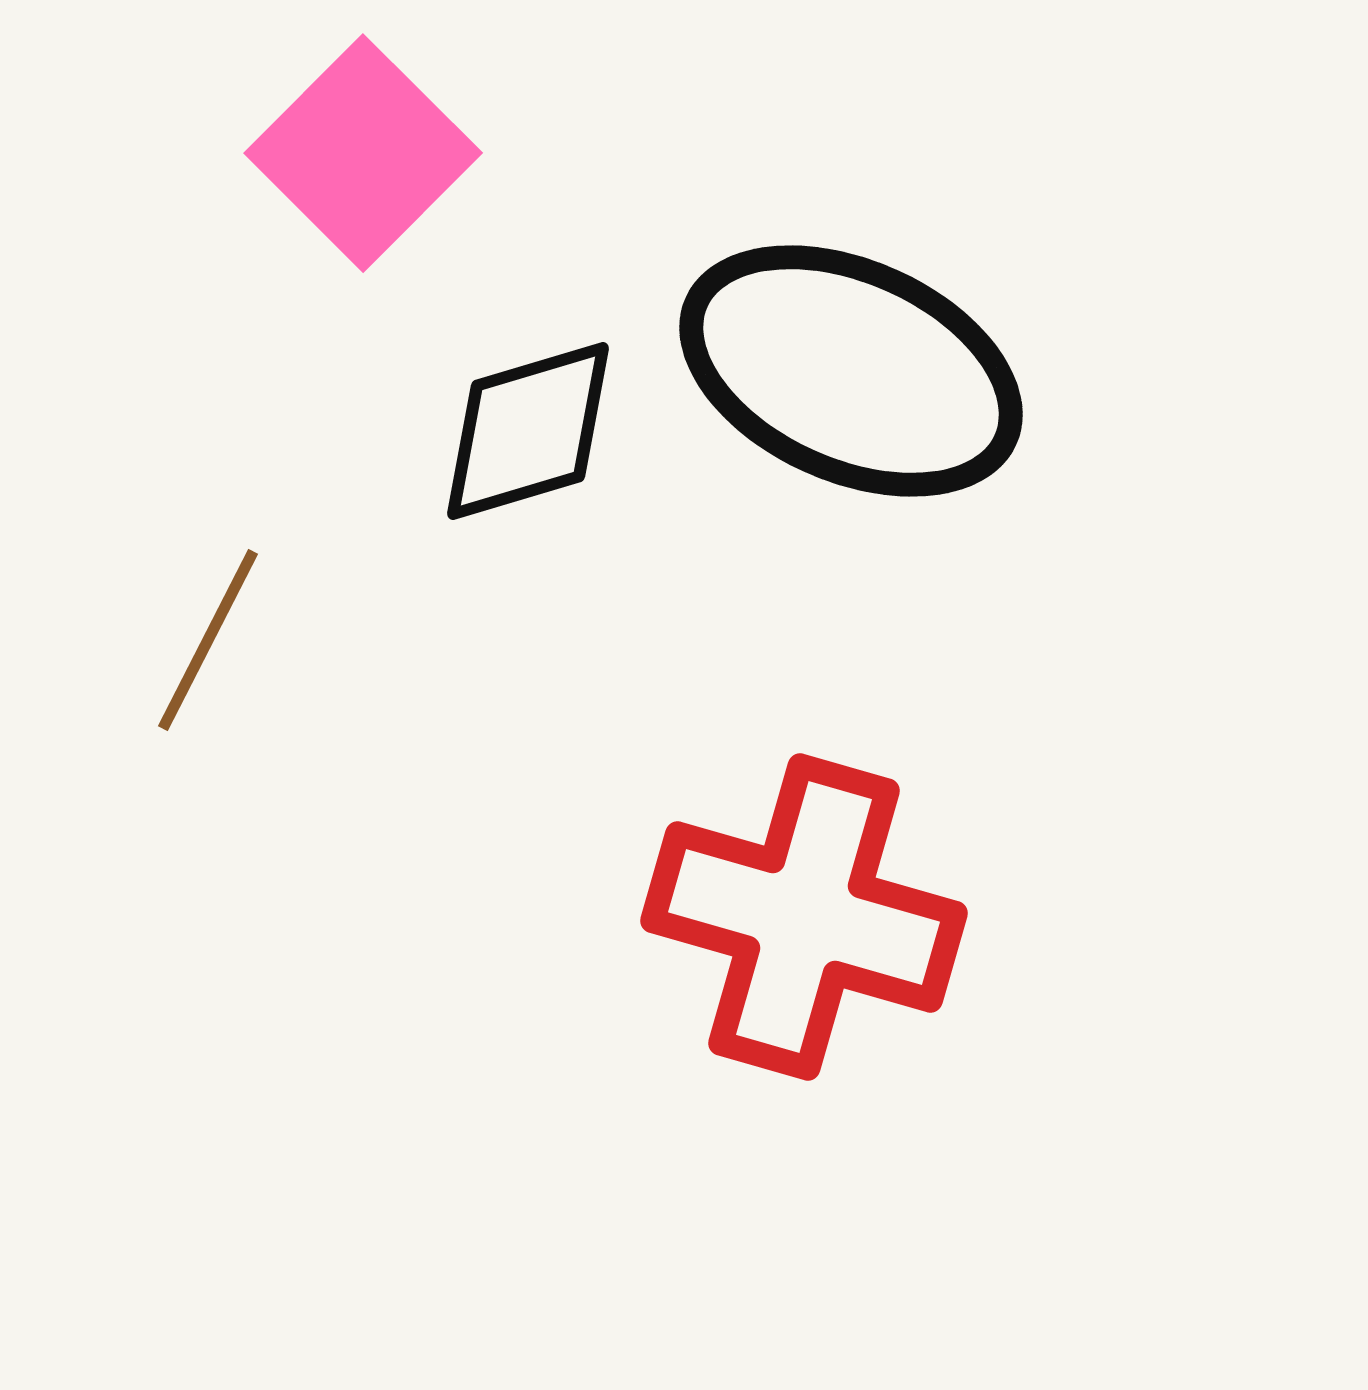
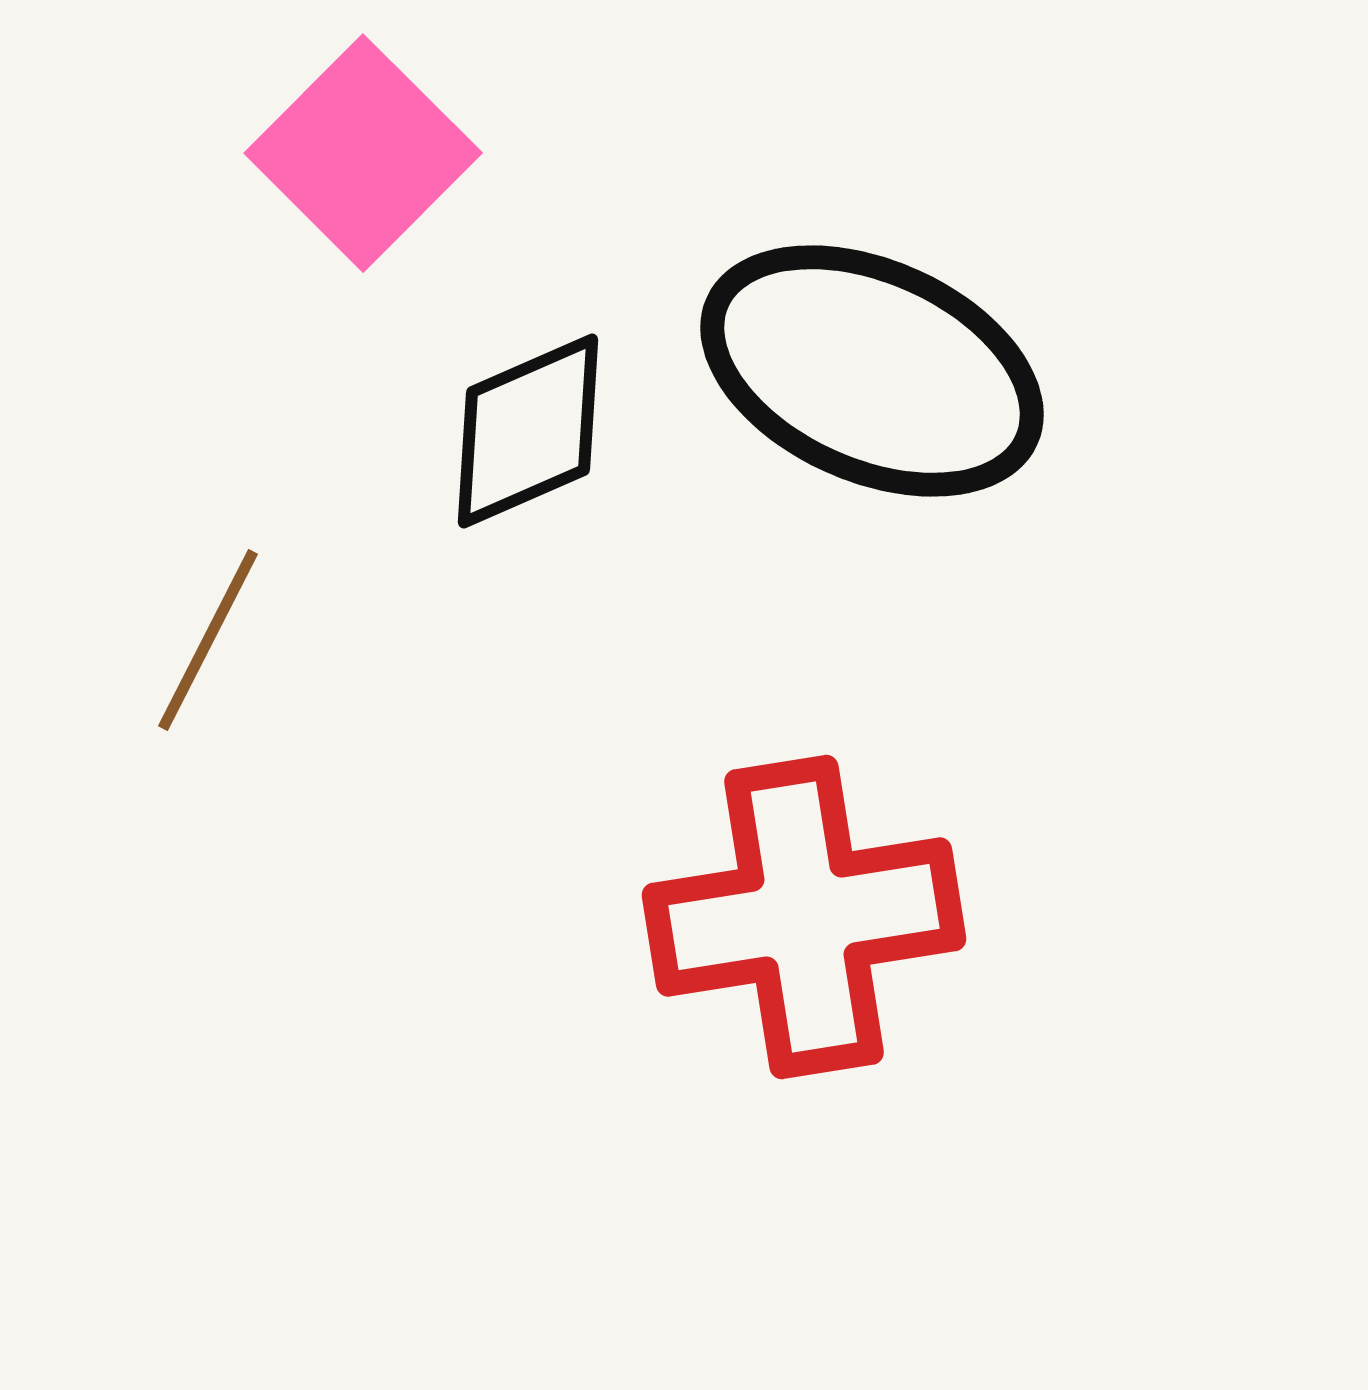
black ellipse: moved 21 px right
black diamond: rotated 7 degrees counterclockwise
red cross: rotated 25 degrees counterclockwise
